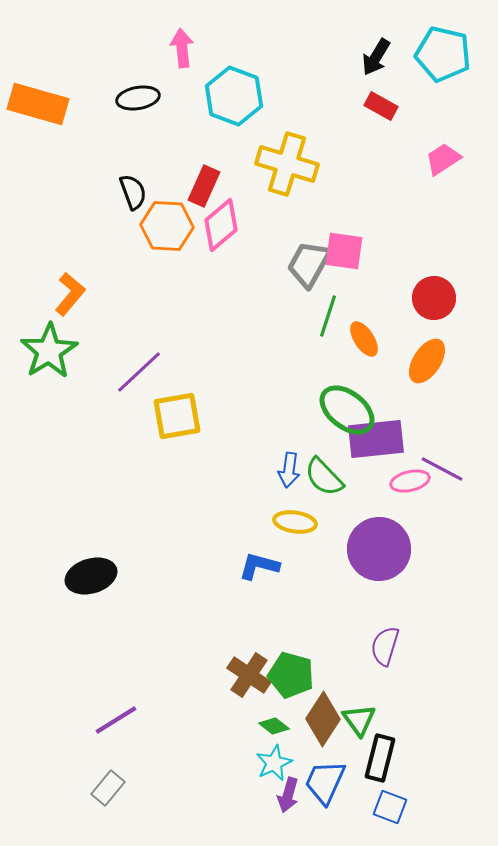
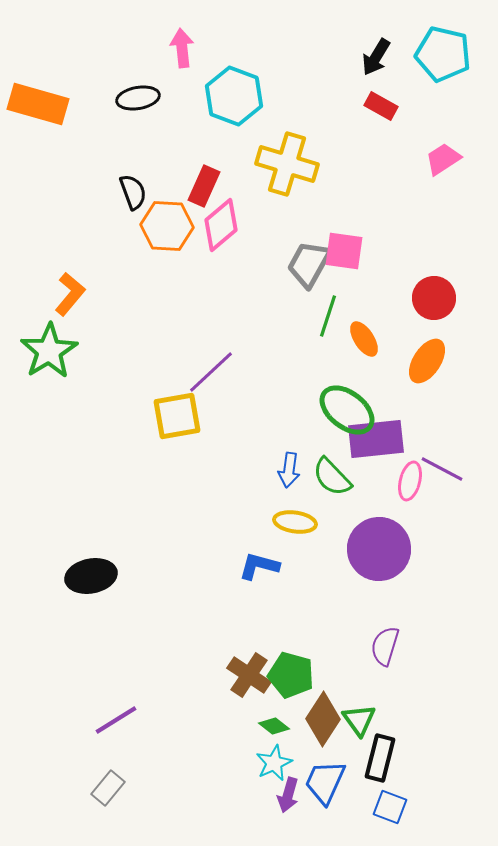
purple line at (139, 372): moved 72 px right
green semicircle at (324, 477): moved 8 px right
pink ellipse at (410, 481): rotated 63 degrees counterclockwise
black ellipse at (91, 576): rotated 6 degrees clockwise
